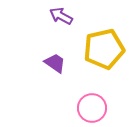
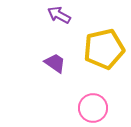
purple arrow: moved 2 px left, 1 px up
pink circle: moved 1 px right
